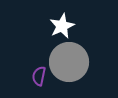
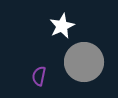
gray circle: moved 15 px right
